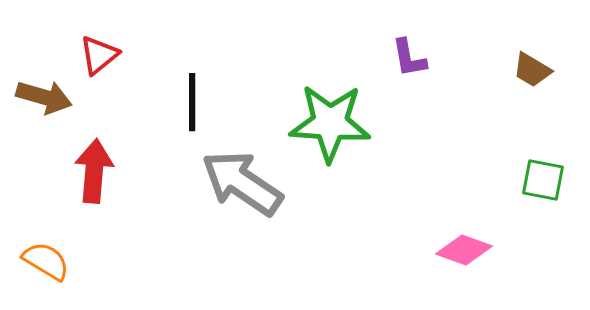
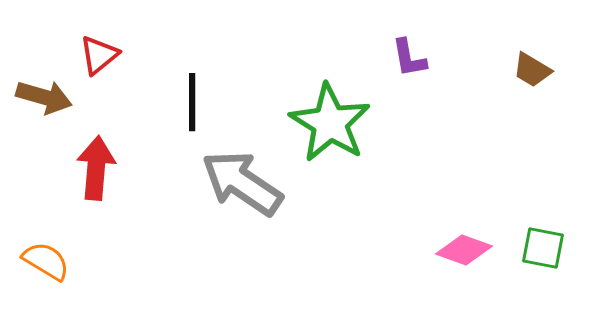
green star: rotated 28 degrees clockwise
red arrow: moved 2 px right, 3 px up
green square: moved 68 px down
